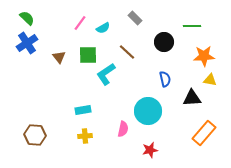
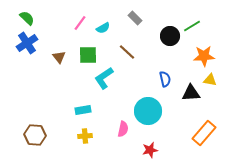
green line: rotated 30 degrees counterclockwise
black circle: moved 6 px right, 6 px up
cyan L-shape: moved 2 px left, 4 px down
black triangle: moved 1 px left, 5 px up
